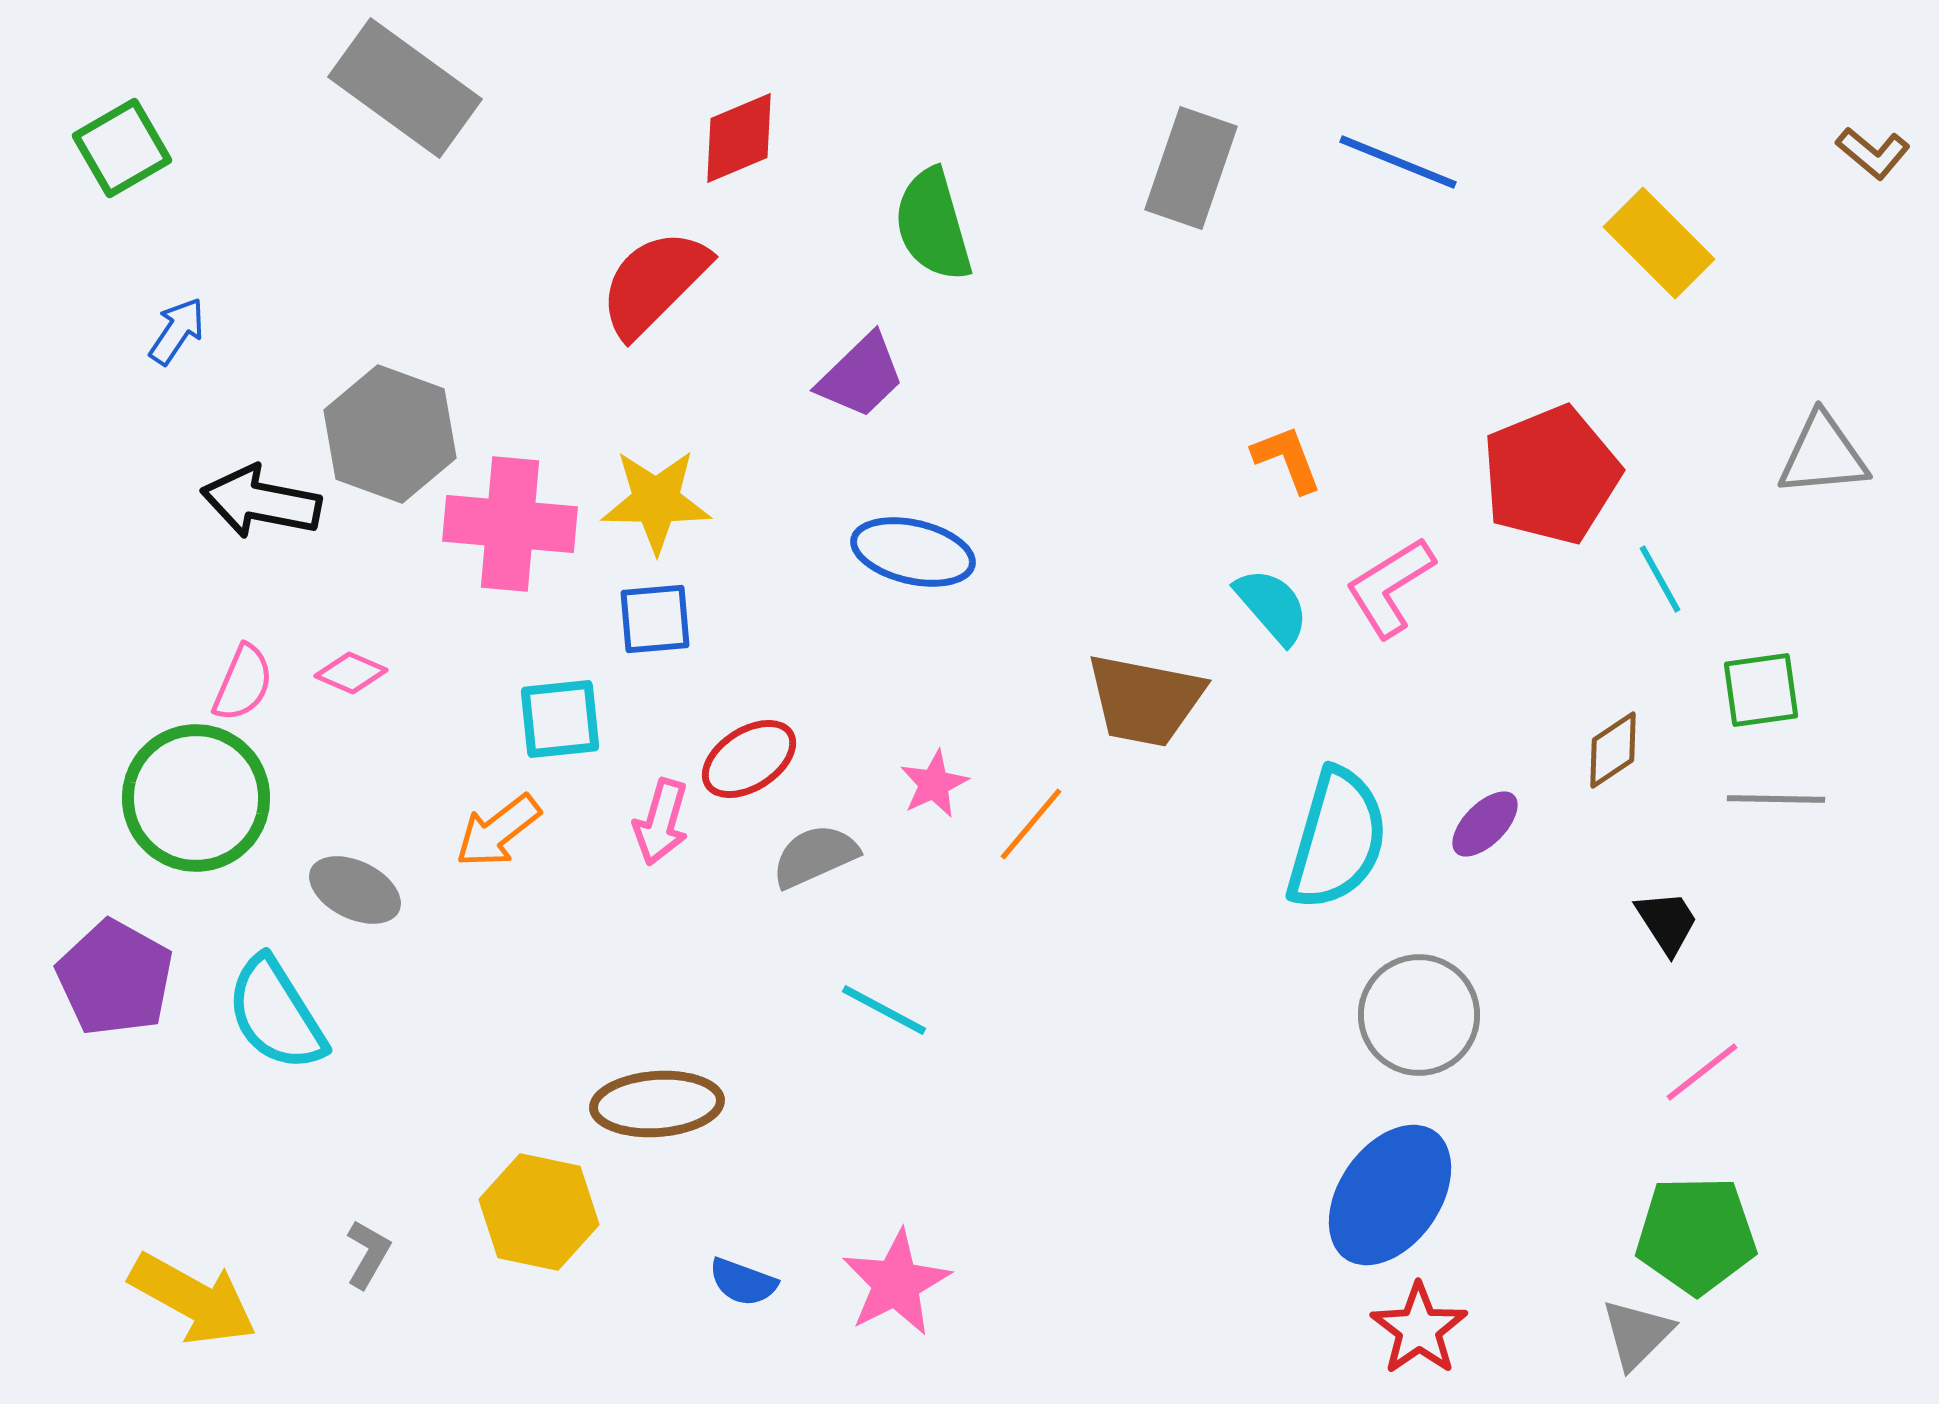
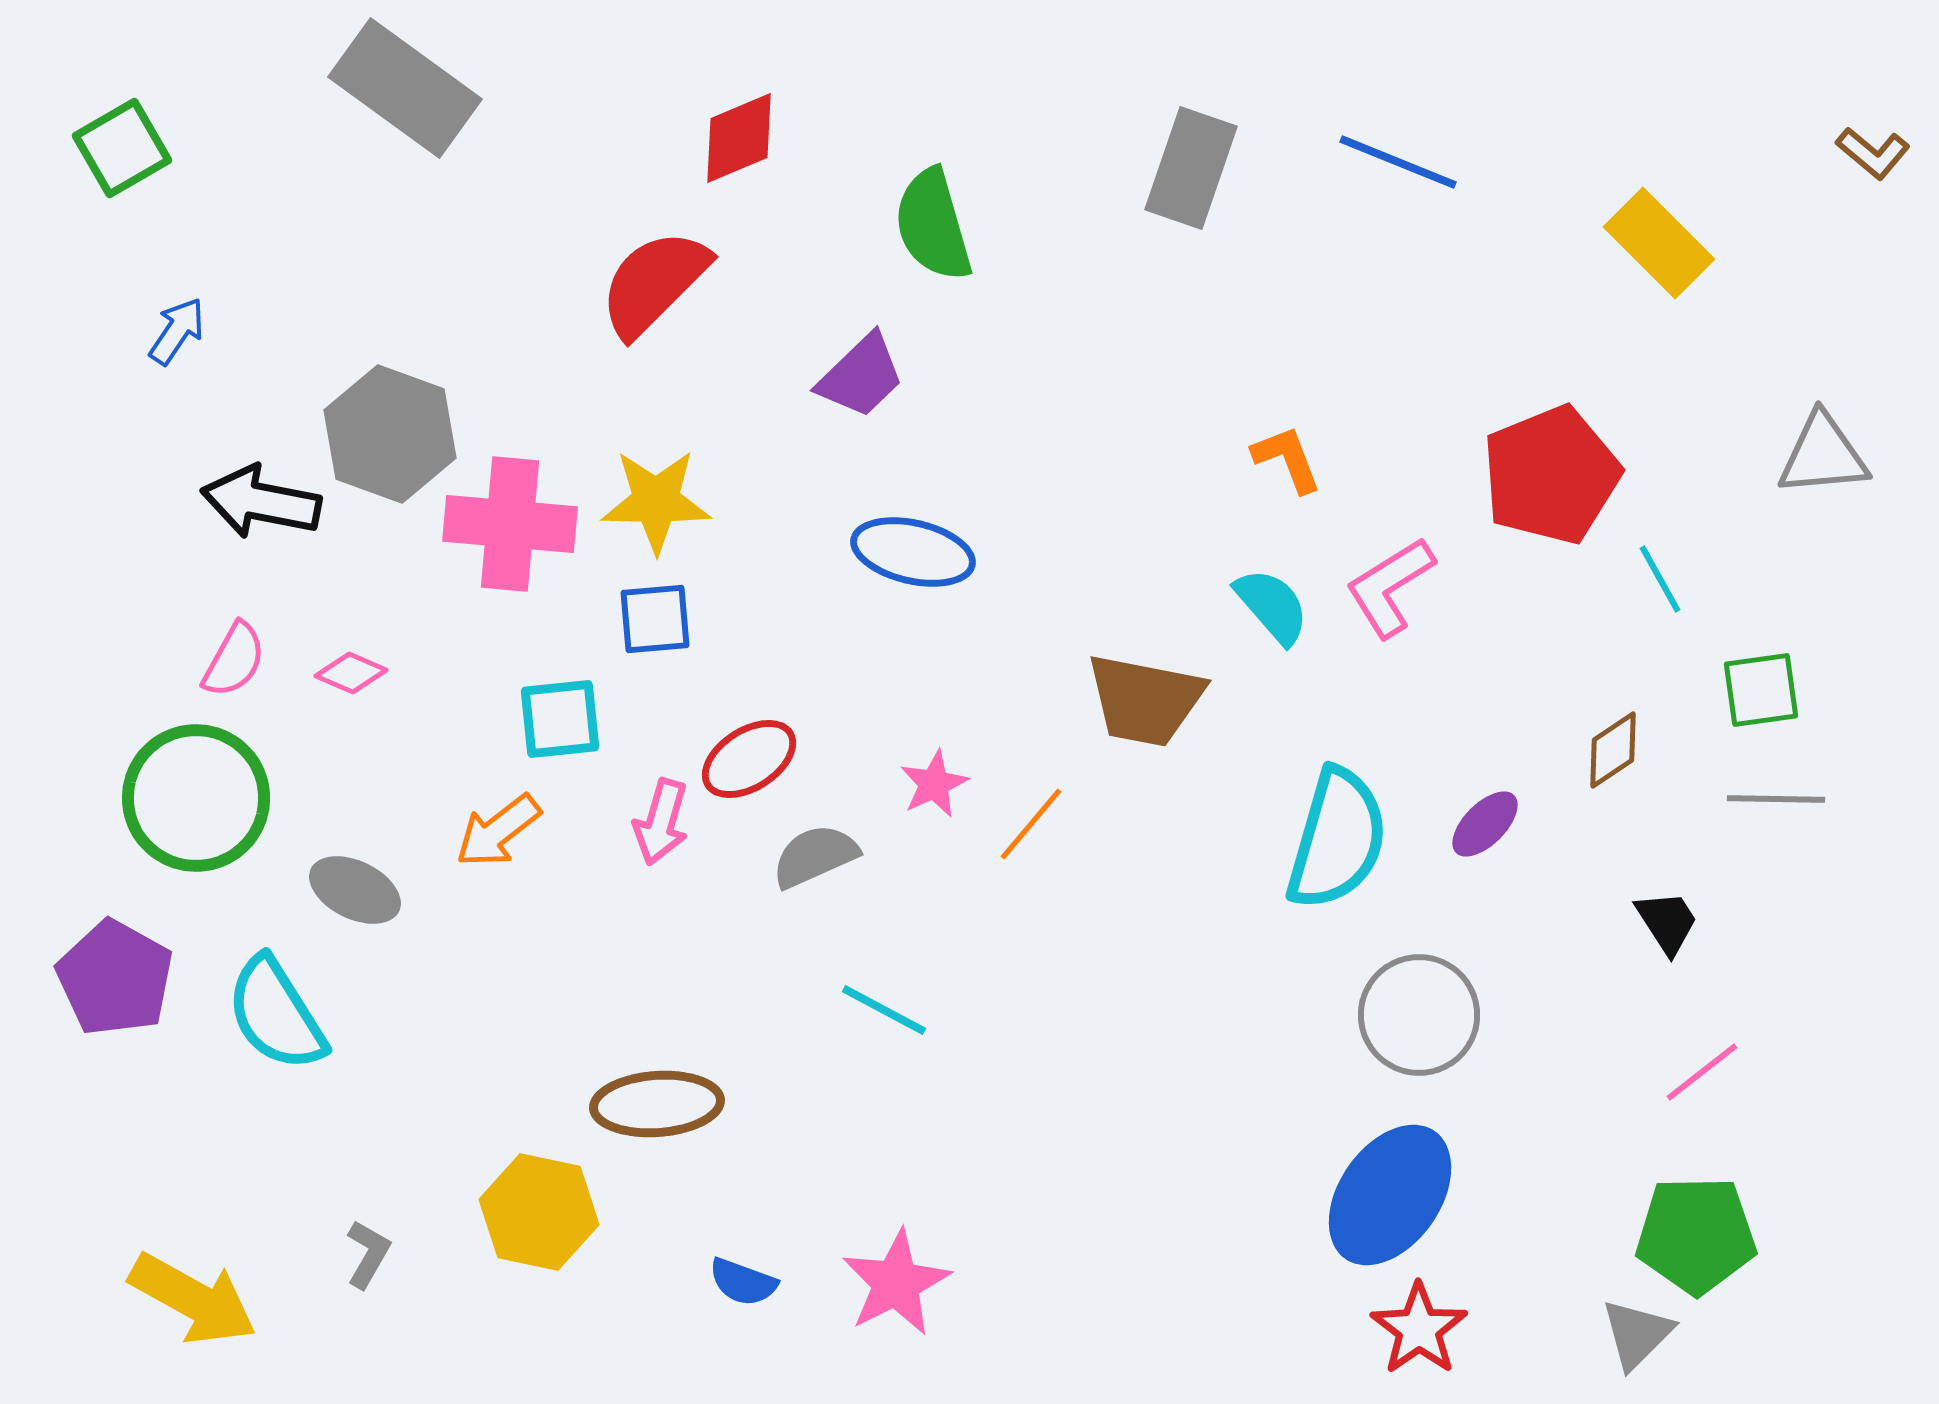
pink semicircle at (243, 683): moved 9 px left, 23 px up; rotated 6 degrees clockwise
